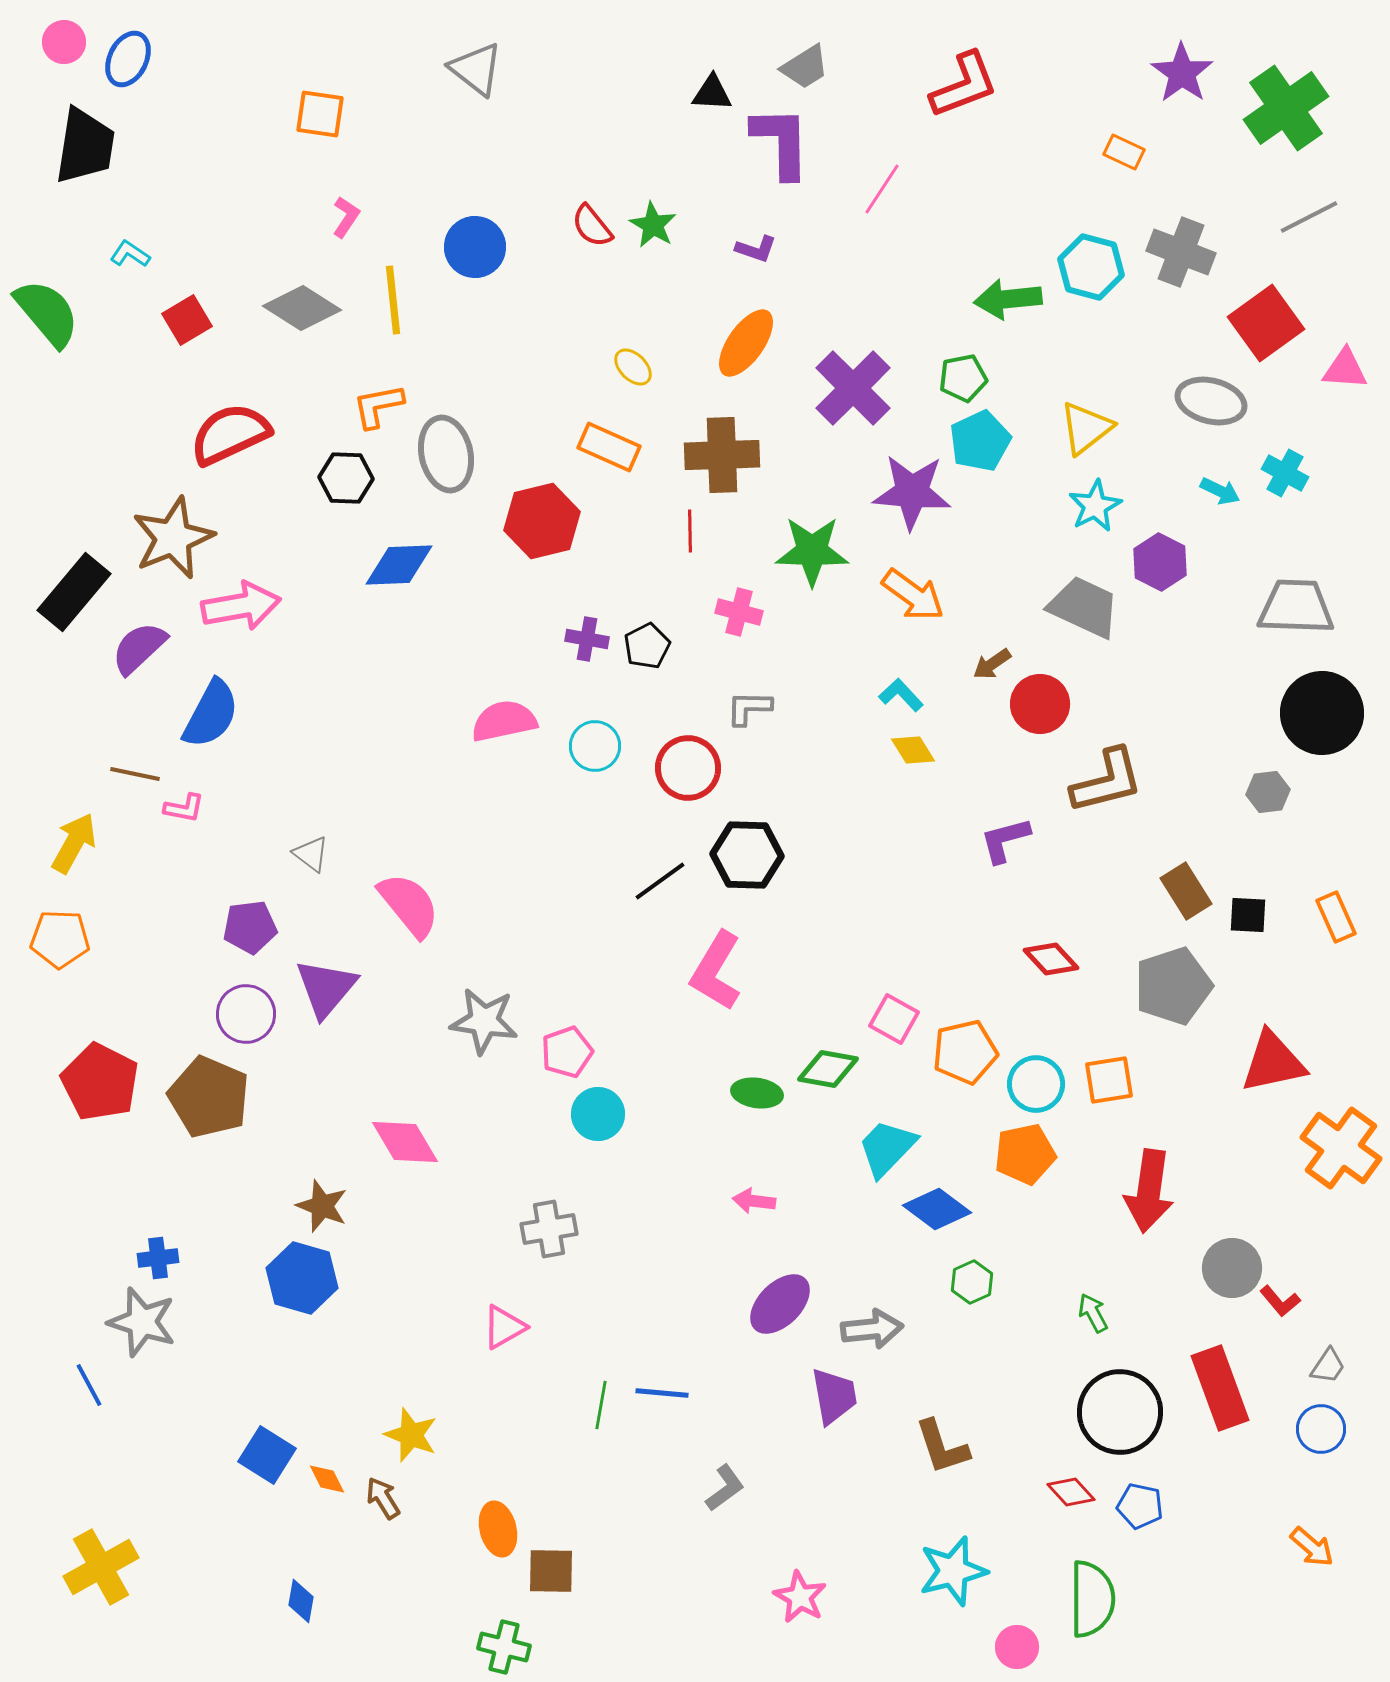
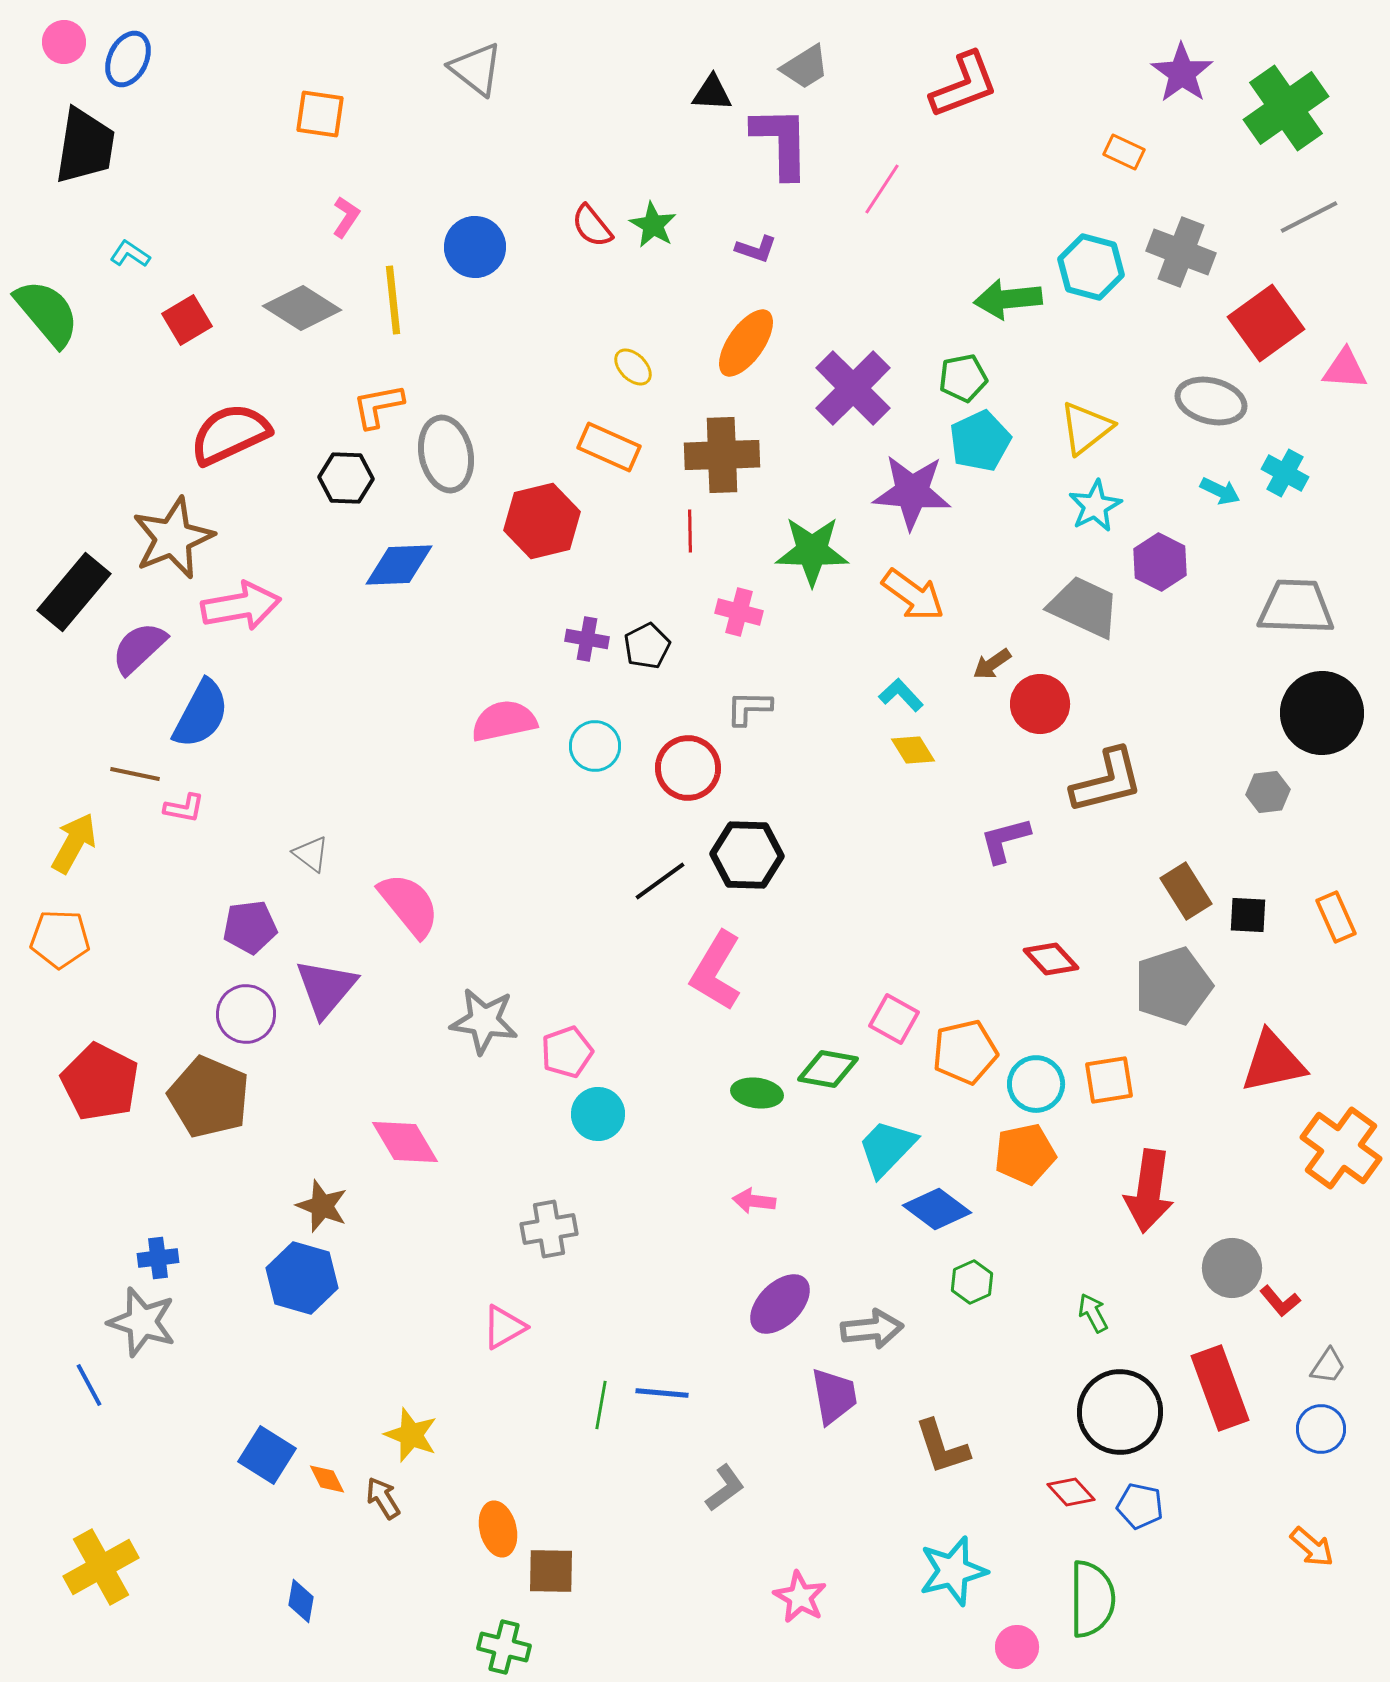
blue semicircle at (211, 714): moved 10 px left
